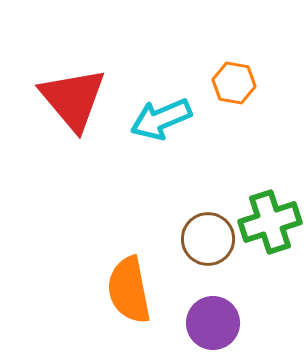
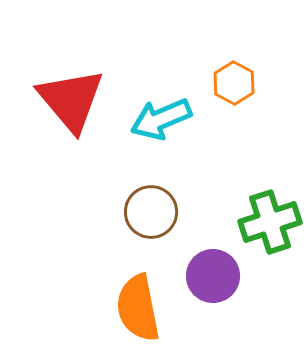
orange hexagon: rotated 18 degrees clockwise
red triangle: moved 2 px left, 1 px down
brown circle: moved 57 px left, 27 px up
orange semicircle: moved 9 px right, 18 px down
purple circle: moved 47 px up
